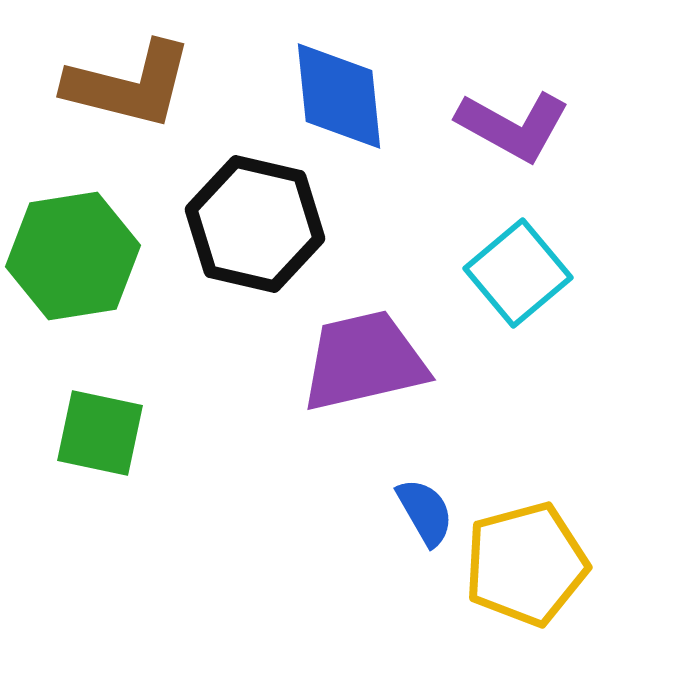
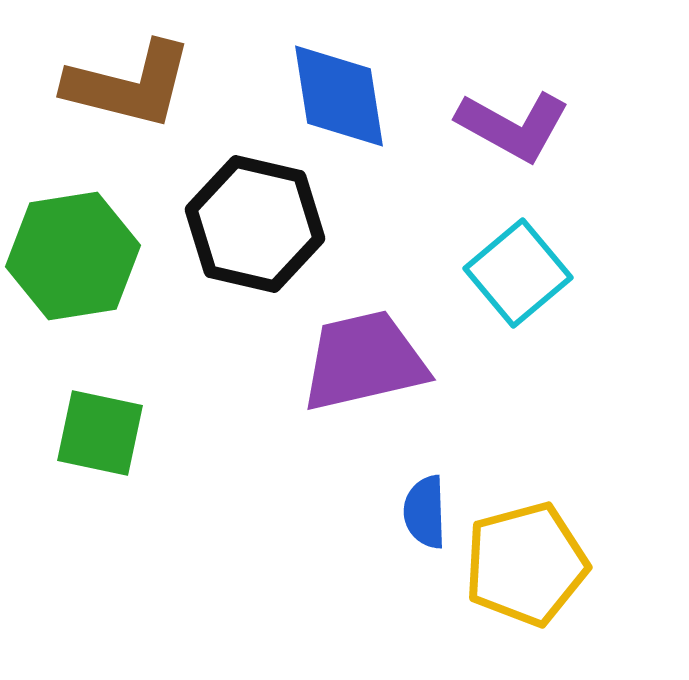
blue diamond: rotated 3 degrees counterclockwise
blue semicircle: rotated 152 degrees counterclockwise
